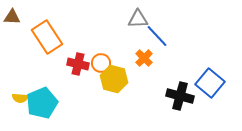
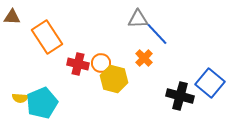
blue line: moved 2 px up
